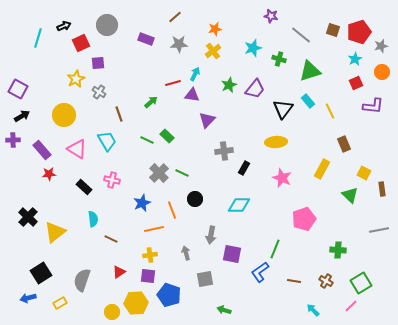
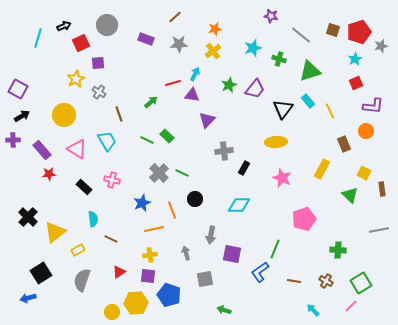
orange circle at (382, 72): moved 16 px left, 59 px down
yellow rectangle at (60, 303): moved 18 px right, 53 px up
